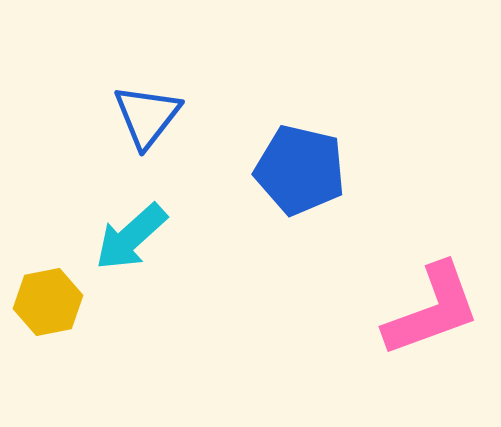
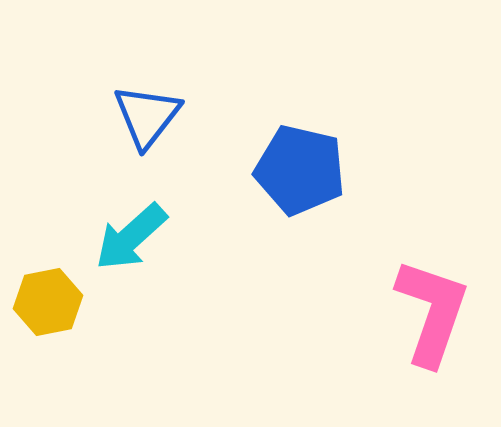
pink L-shape: moved 2 px down; rotated 51 degrees counterclockwise
